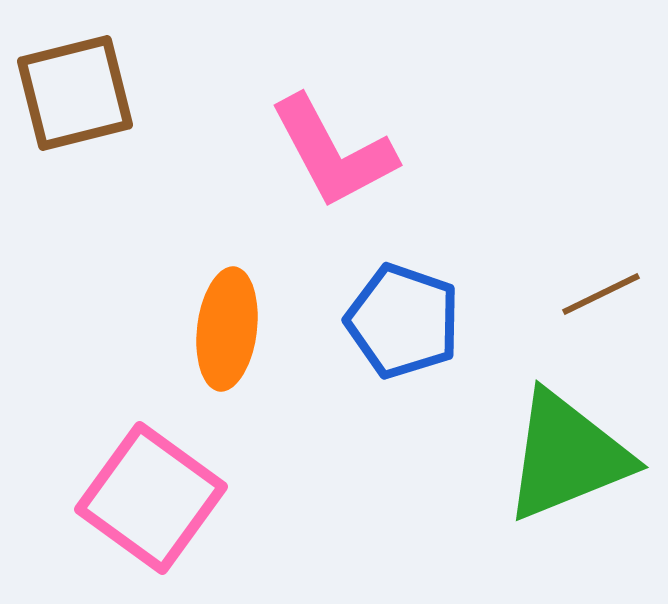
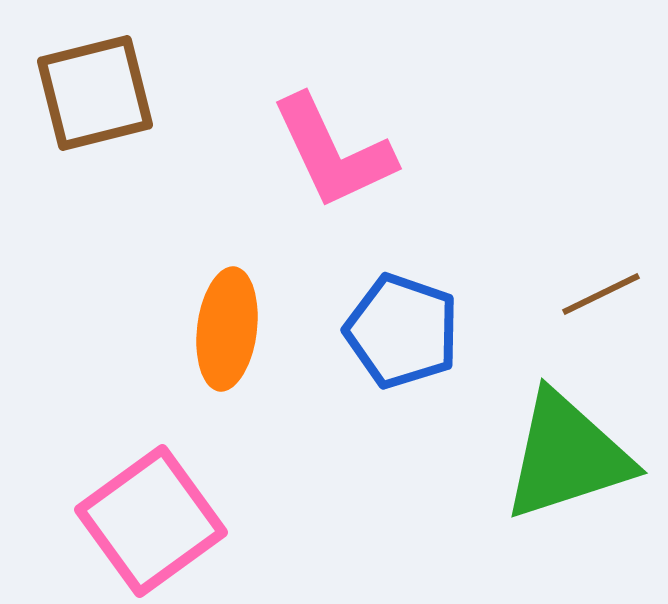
brown square: moved 20 px right
pink L-shape: rotated 3 degrees clockwise
blue pentagon: moved 1 px left, 10 px down
green triangle: rotated 4 degrees clockwise
pink square: moved 23 px down; rotated 18 degrees clockwise
